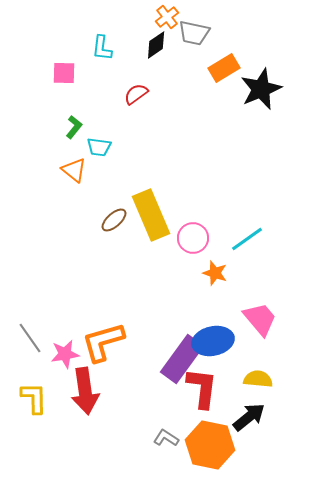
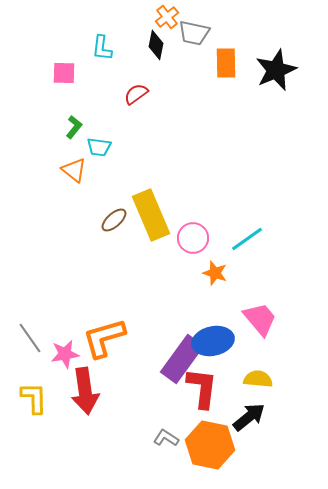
black diamond: rotated 44 degrees counterclockwise
orange rectangle: moved 2 px right, 5 px up; rotated 60 degrees counterclockwise
black star: moved 15 px right, 19 px up
orange L-shape: moved 1 px right, 4 px up
